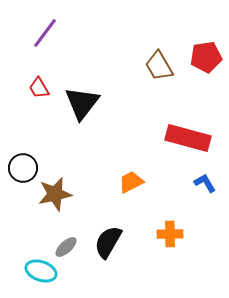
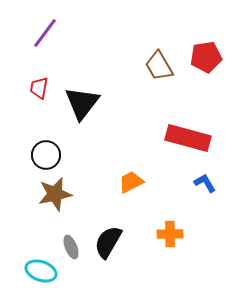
red trapezoid: rotated 40 degrees clockwise
black circle: moved 23 px right, 13 px up
gray ellipse: moved 5 px right; rotated 70 degrees counterclockwise
